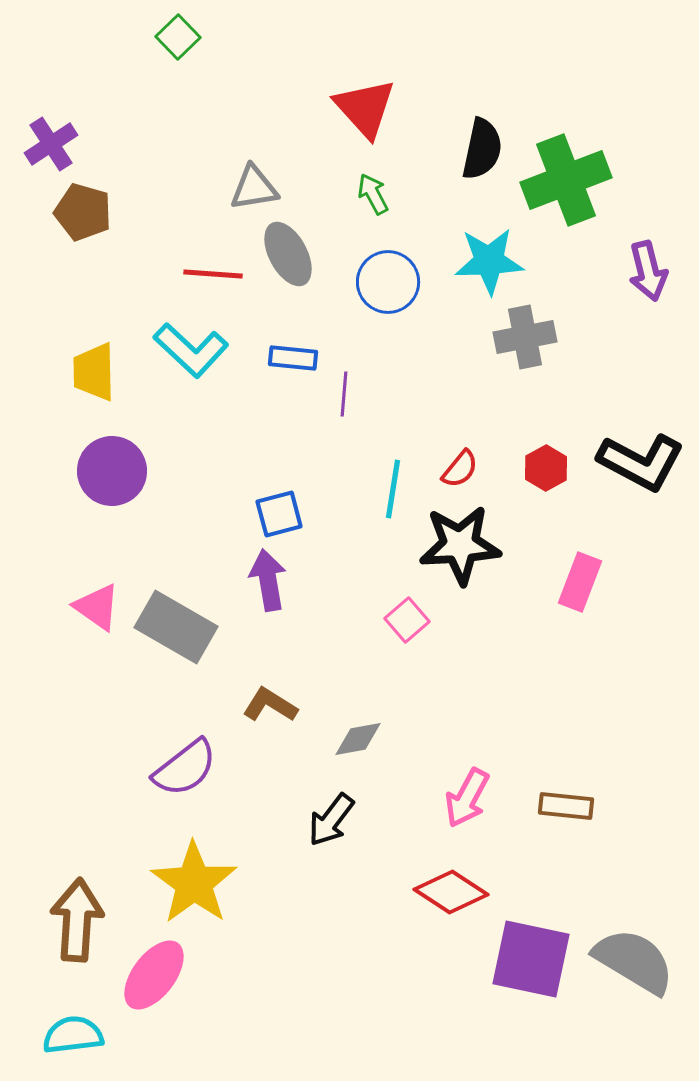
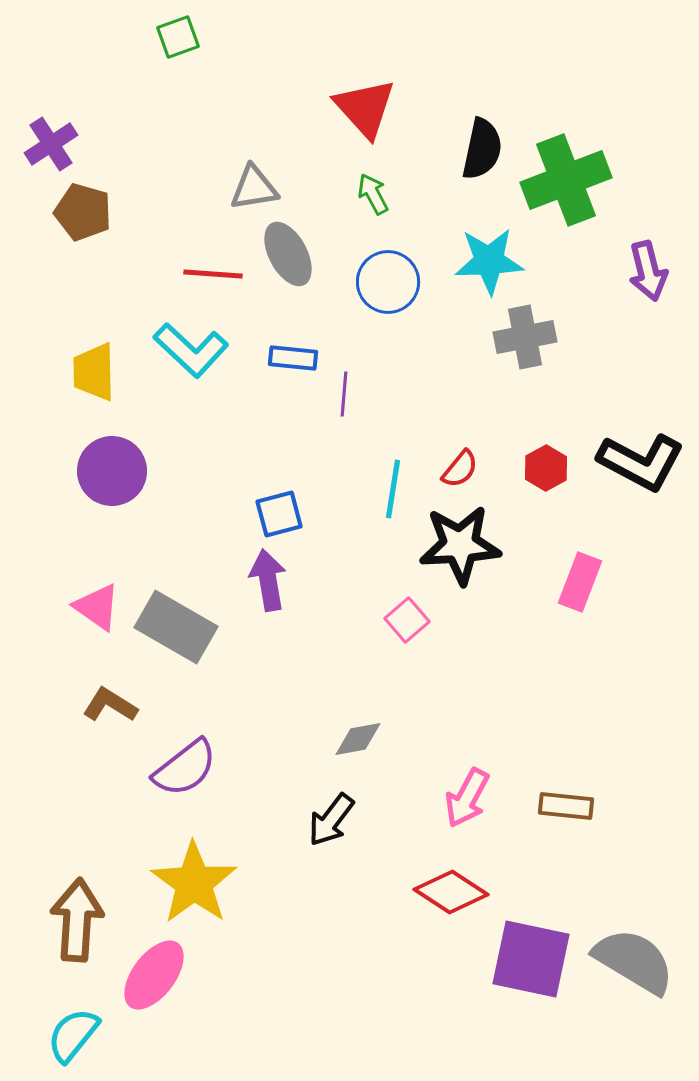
green square at (178, 37): rotated 24 degrees clockwise
brown L-shape at (270, 705): moved 160 px left
cyan semicircle at (73, 1035): rotated 44 degrees counterclockwise
